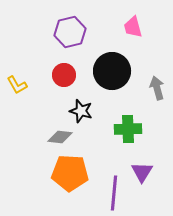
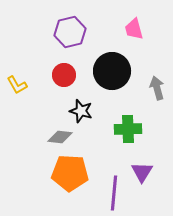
pink trapezoid: moved 1 px right, 2 px down
